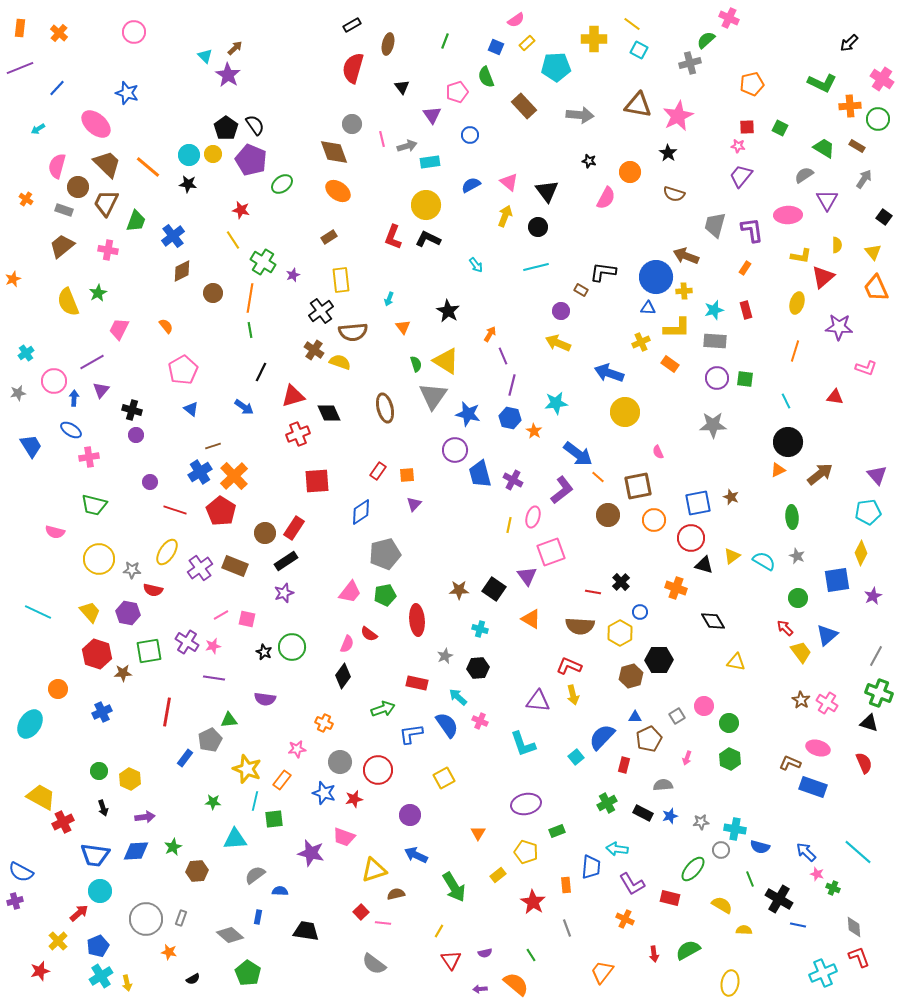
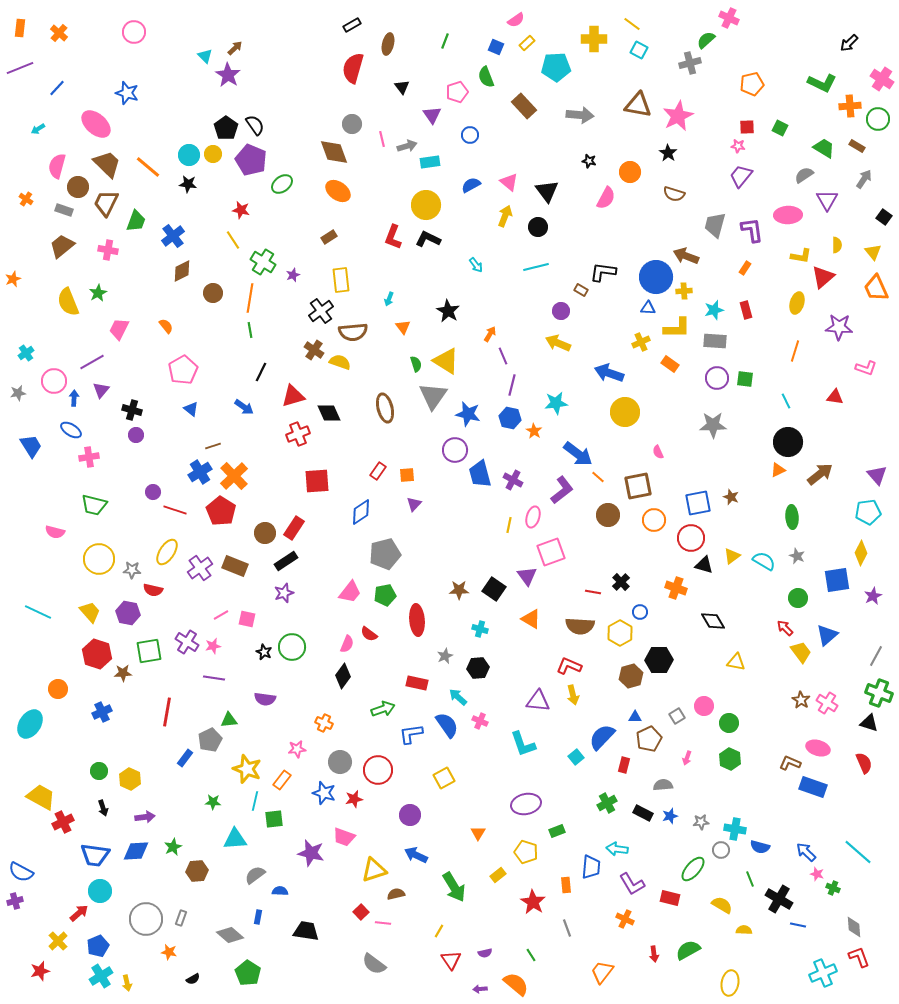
purple circle at (150, 482): moved 3 px right, 10 px down
